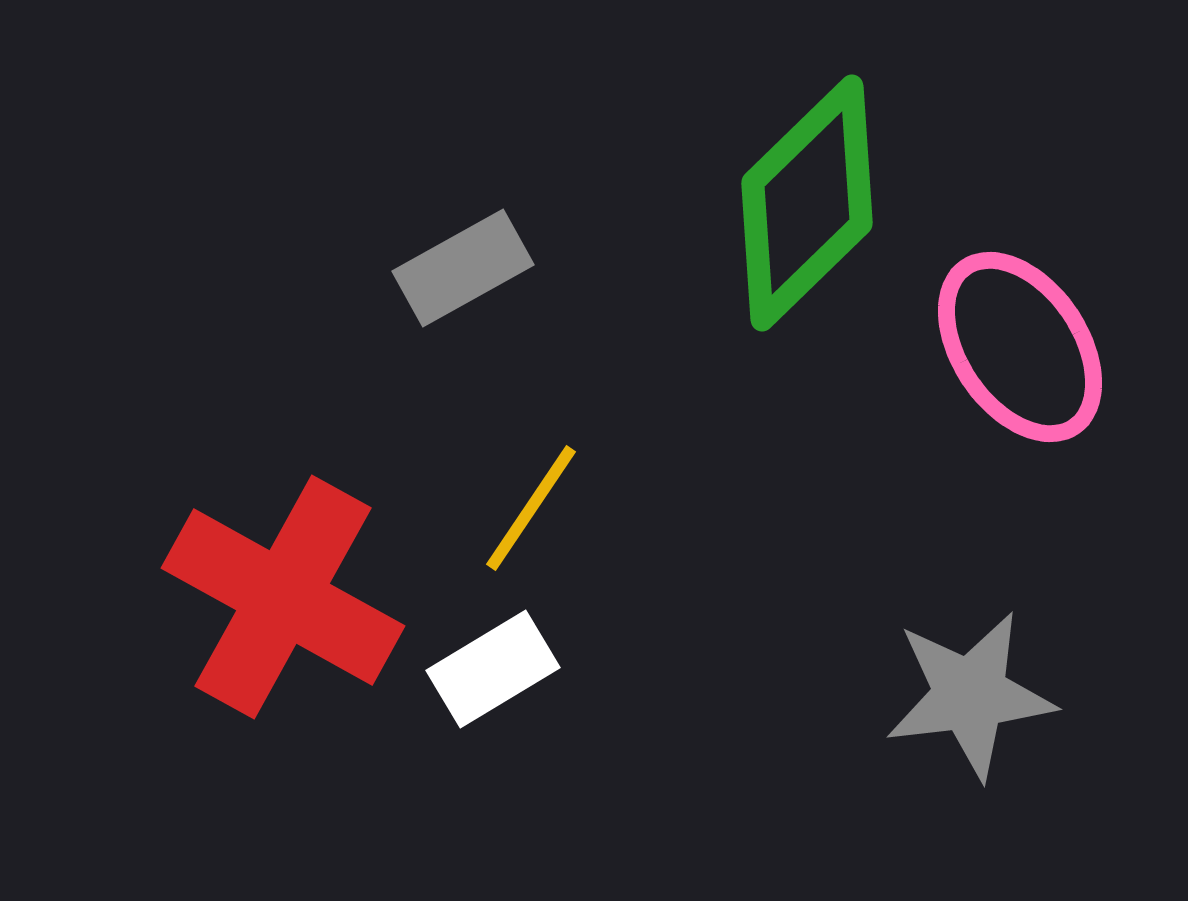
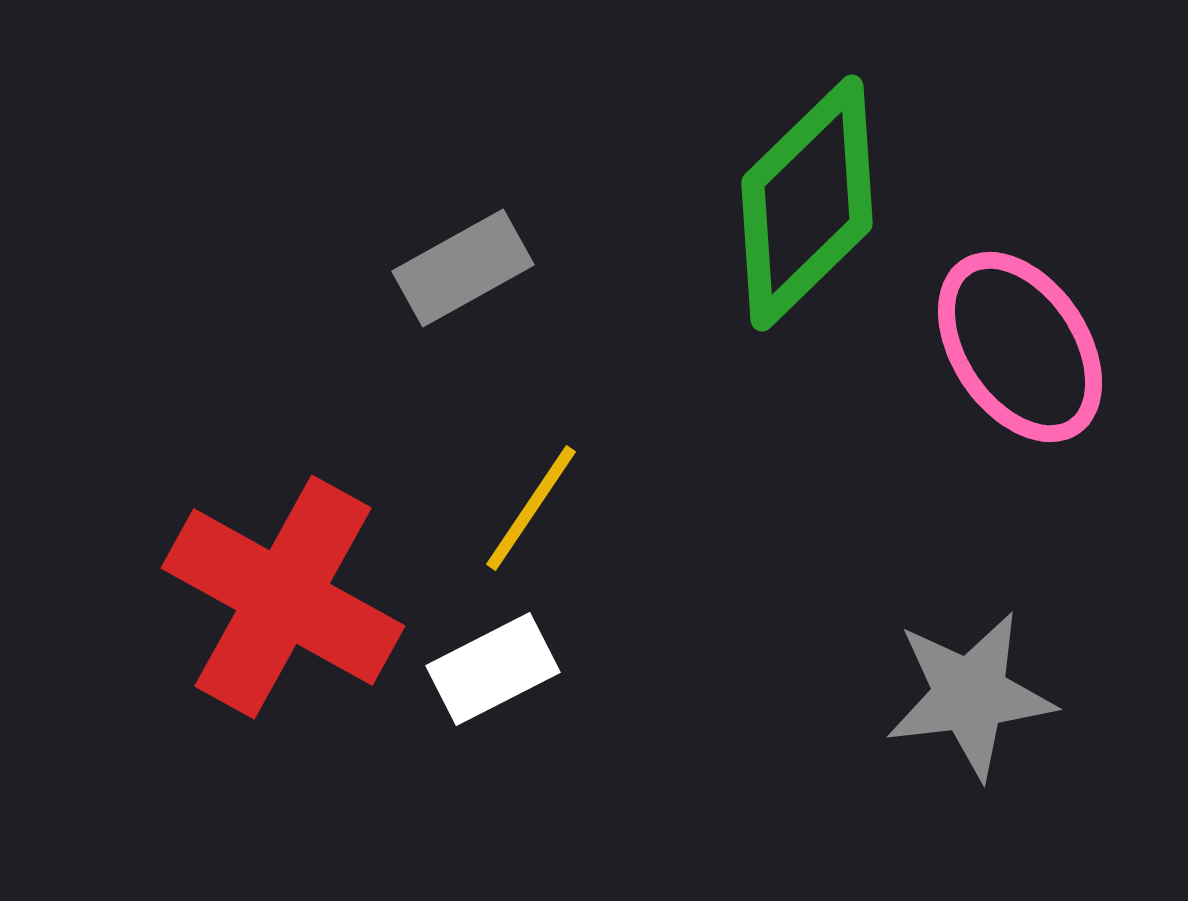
white rectangle: rotated 4 degrees clockwise
